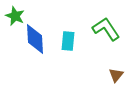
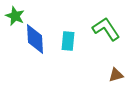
brown triangle: rotated 35 degrees clockwise
